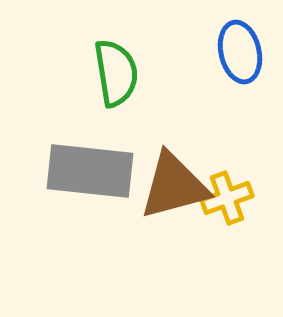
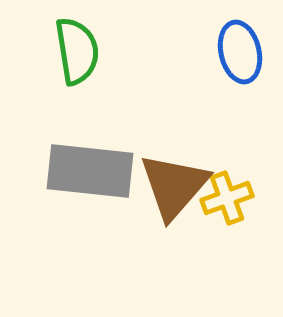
green semicircle: moved 39 px left, 22 px up
brown triangle: rotated 34 degrees counterclockwise
